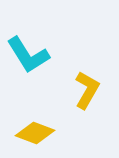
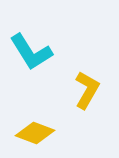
cyan L-shape: moved 3 px right, 3 px up
